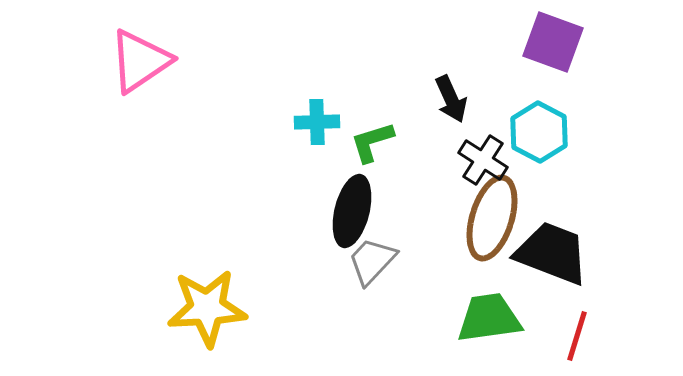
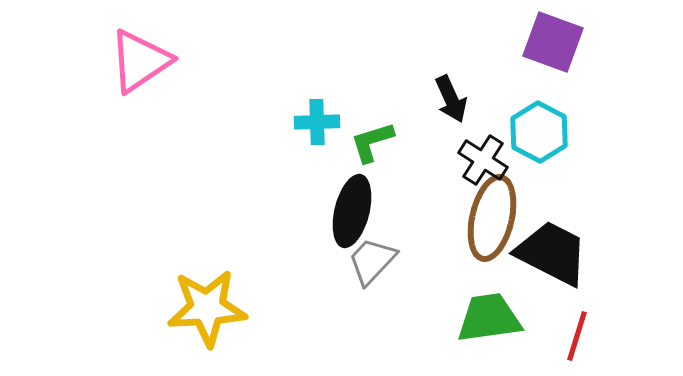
brown ellipse: rotated 4 degrees counterclockwise
black trapezoid: rotated 6 degrees clockwise
